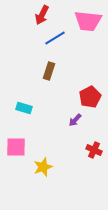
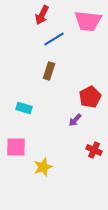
blue line: moved 1 px left, 1 px down
